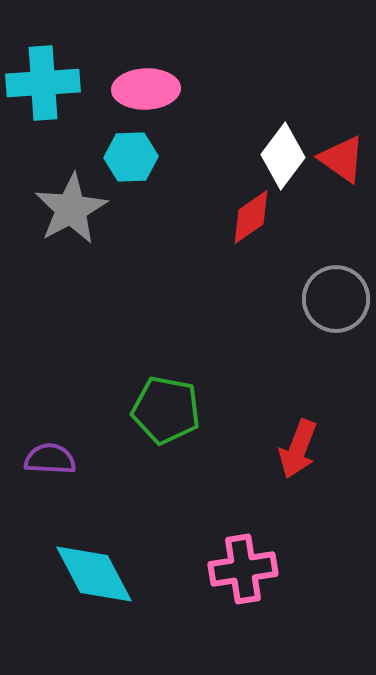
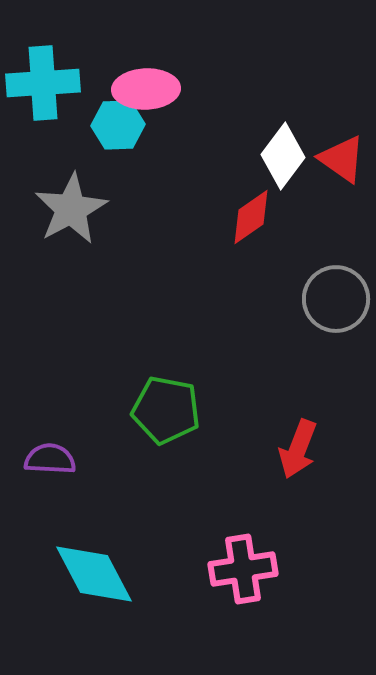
cyan hexagon: moved 13 px left, 32 px up
